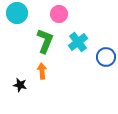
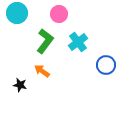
green L-shape: rotated 15 degrees clockwise
blue circle: moved 8 px down
orange arrow: rotated 49 degrees counterclockwise
